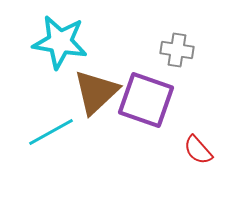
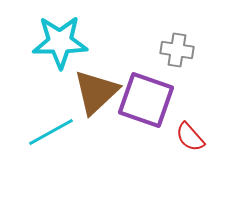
cyan star: rotated 10 degrees counterclockwise
red semicircle: moved 8 px left, 13 px up
